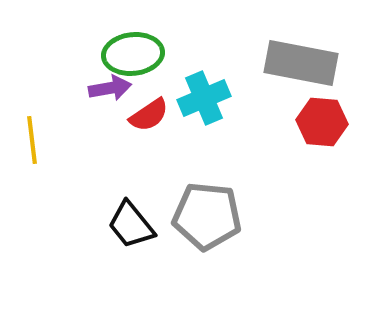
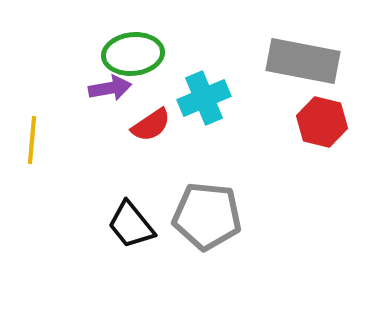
gray rectangle: moved 2 px right, 2 px up
red semicircle: moved 2 px right, 10 px down
red hexagon: rotated 9 degrees clockwise
yellow line: rotated 12 degrees clockwise
